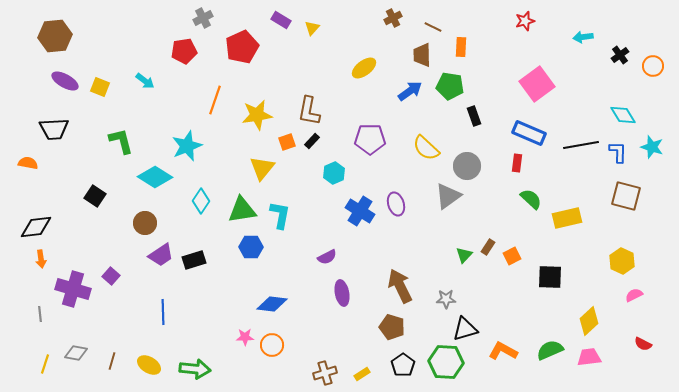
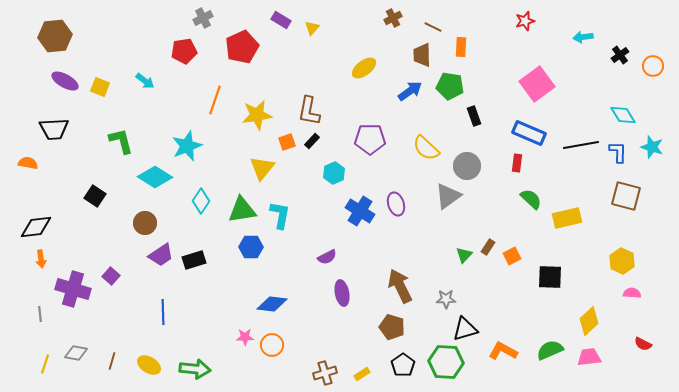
pink semicircle at (634, 295): moved 2 px left, 2 px up; rotated 30 degrees clockwise
